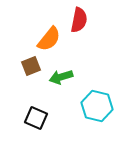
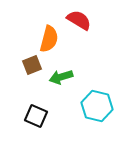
red semicircle: rotated 70 degrees counterclockwise
orange semicircle: rotated 24 degrees counterclockwise
brown square: moved 1 px right, 1 px up
black square: moved 2 px up
